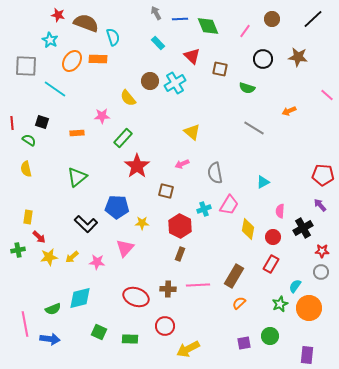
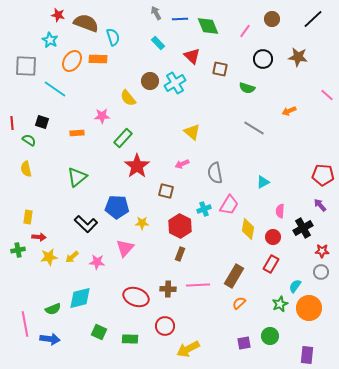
red arrow at (39, 237): rotated 40 degrees counterclockwise
